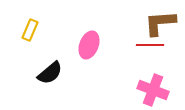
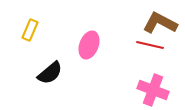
brown L-shape: rotated 32 degrees clockwise
red line: rotated 12 degrees clockwise
